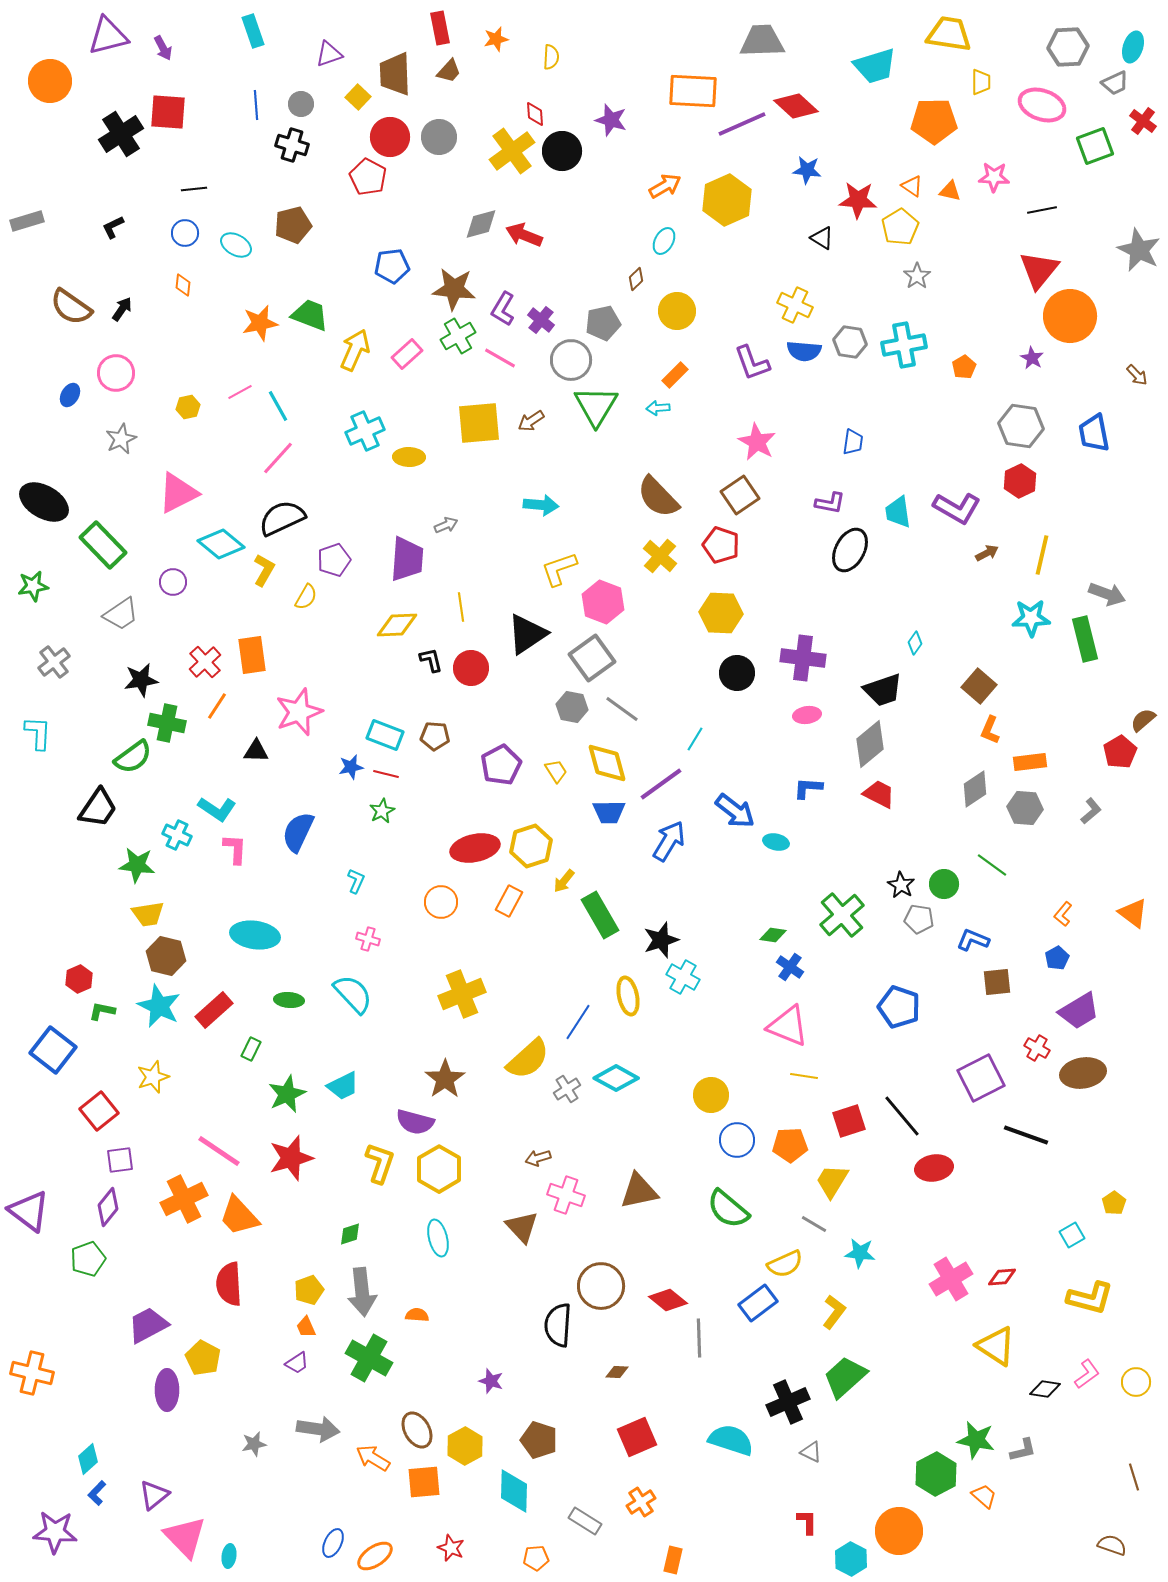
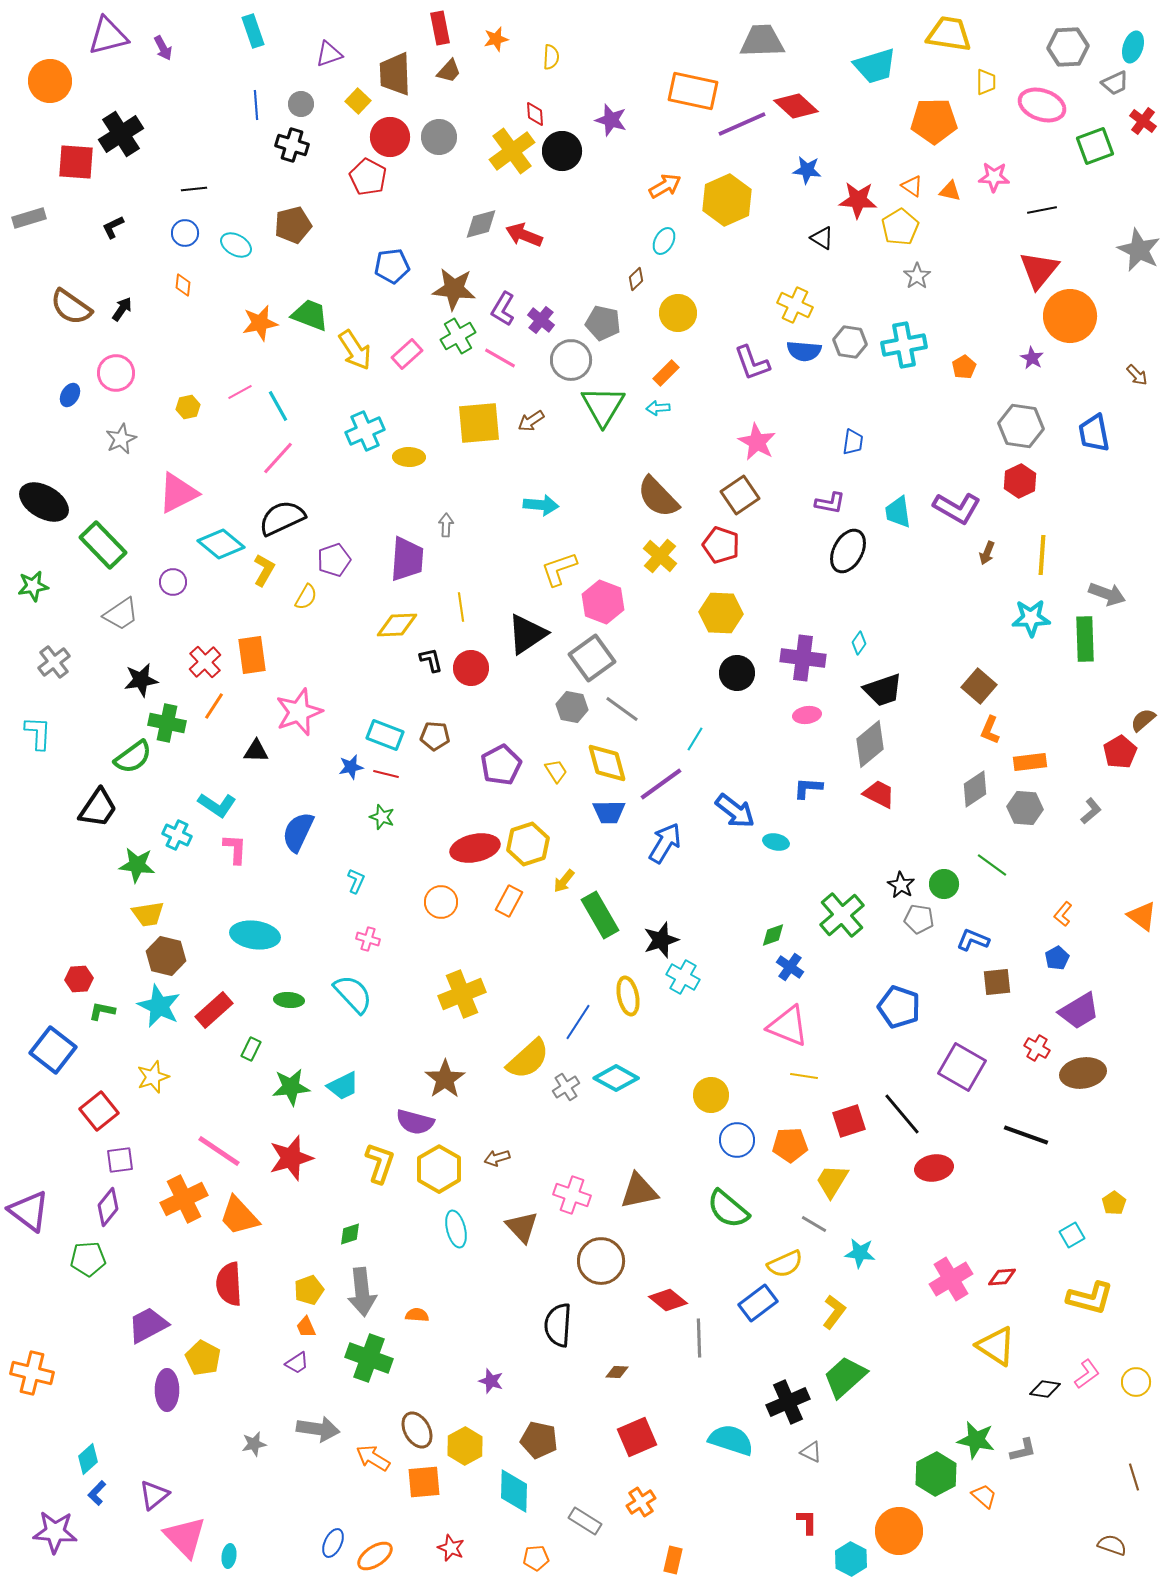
yellow trapezoid at (981, 82): moved 5 px right
orange rectangle at (693, 91): rotated 9 degrees clockwise
yellow square at (358, 97): moved 4 px down
red square at (168, 112): moved 92 px left, 50 px down
gray rectangle at (27, 221): moved 2 px right, 3 px up
yellow circle at (677, 311): moved 1 px right, 2 px down
gray pentagon at (603, 323): rotated 24 degrees clockwise
yellow arrow at (355, 350): rotated 123 degrees clockwise
orange rectangle at (675, 375): moved 9 px left, 2 px up
green triangle at (596, 406): moved 7 px right
gray arrow at (446, 525): rotated 65 degrees counterclockwise
black ellipse at (850, 550): moved 2 px left, 1 px down
brown arrow at (987, 553): rotated 140 degrees clockwise
yellow line at (1042, 555): rotated 9 degrees counterclockwise
green rectangle at (1085, 639): rotated 12 degrees clockwise
cyan diamond at (915, 643): moved 56 px left
orange line at (217, 706): moved 3 px left
cyan L-shape at (217, 809): moved 4 px up
green star at (382, 811): moved 6 px down; rotated 25 degrees counterclockwise
blue arrow at (669, 841): moved 4 px left, 2 px down
yellow hexagon at (531, 846): moved 3 px left, 2 px up
orange triangle at (1133, 913): moved 9 px right, 3 px down
green diamond at (773, 935): rotated 28 degrees counterclockwise
red hexagon at (79, 979): rotated 20 degrees clockwise
purple square at (981, 1078): moved 19 px left, 11 px up; rotated 33 degrees counterclockwise
gray cross at (567, 1089): moved 1 px left, 2 px up
green star at (287, 1094): moved 4 px right, 7 px up; rotated 18 degrees clockwise
black line at (902, 1116): moved 2 px up
brown arrow at (538, 1158): moved 41 px left
pink cross at (566, 1195): moved 6 px right
cyan ellipse at (438, 1238): moved 18 px right, 9 px up
green pentagon at (88, 1259): rotated 16 degrees clockwise
brown circle at (601, 1286): moved 25 px up
green cross at (369, 1358): rotated 9 degrees counterclockwise
brown pentagon at (539, 1440): rotated 6 degrees counterclockwise
